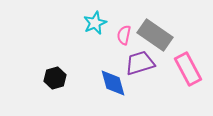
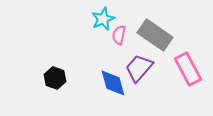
cyan star: moved 8 px right, 4 px up
pink semicircle: moved 5 px left
purple trapezoid: moved 1 px left, 5 px down; rotated 32 degrees counterclockwise
black hexagon: rotated 25 degrees counterclockwise
